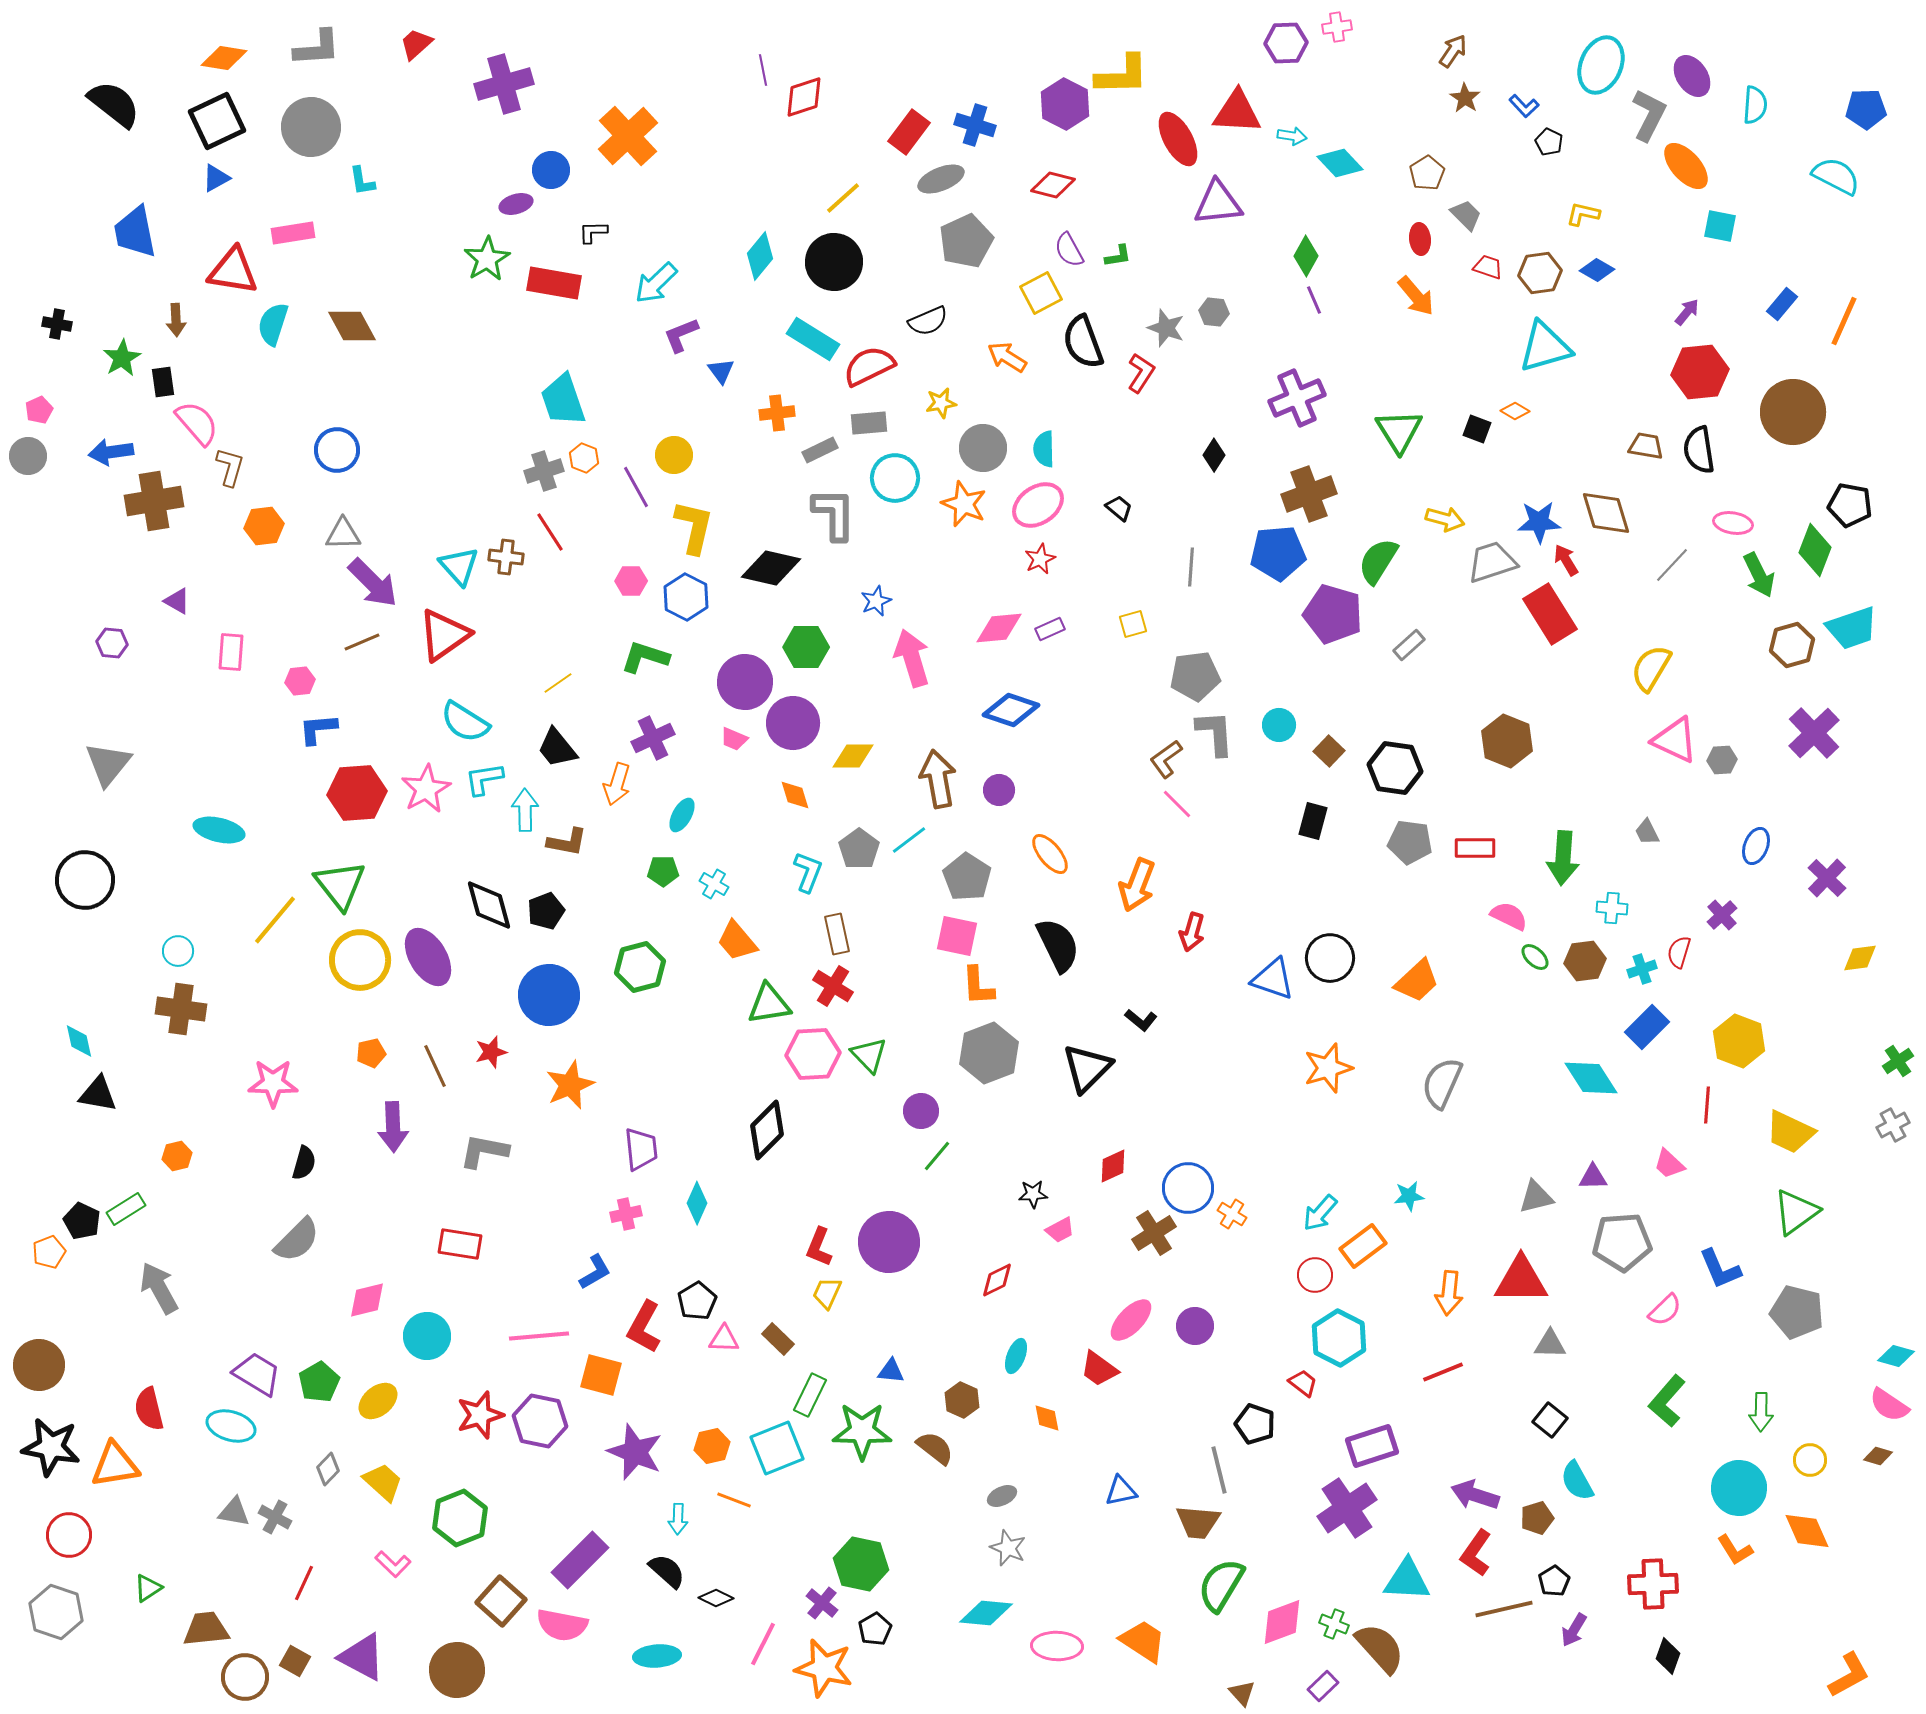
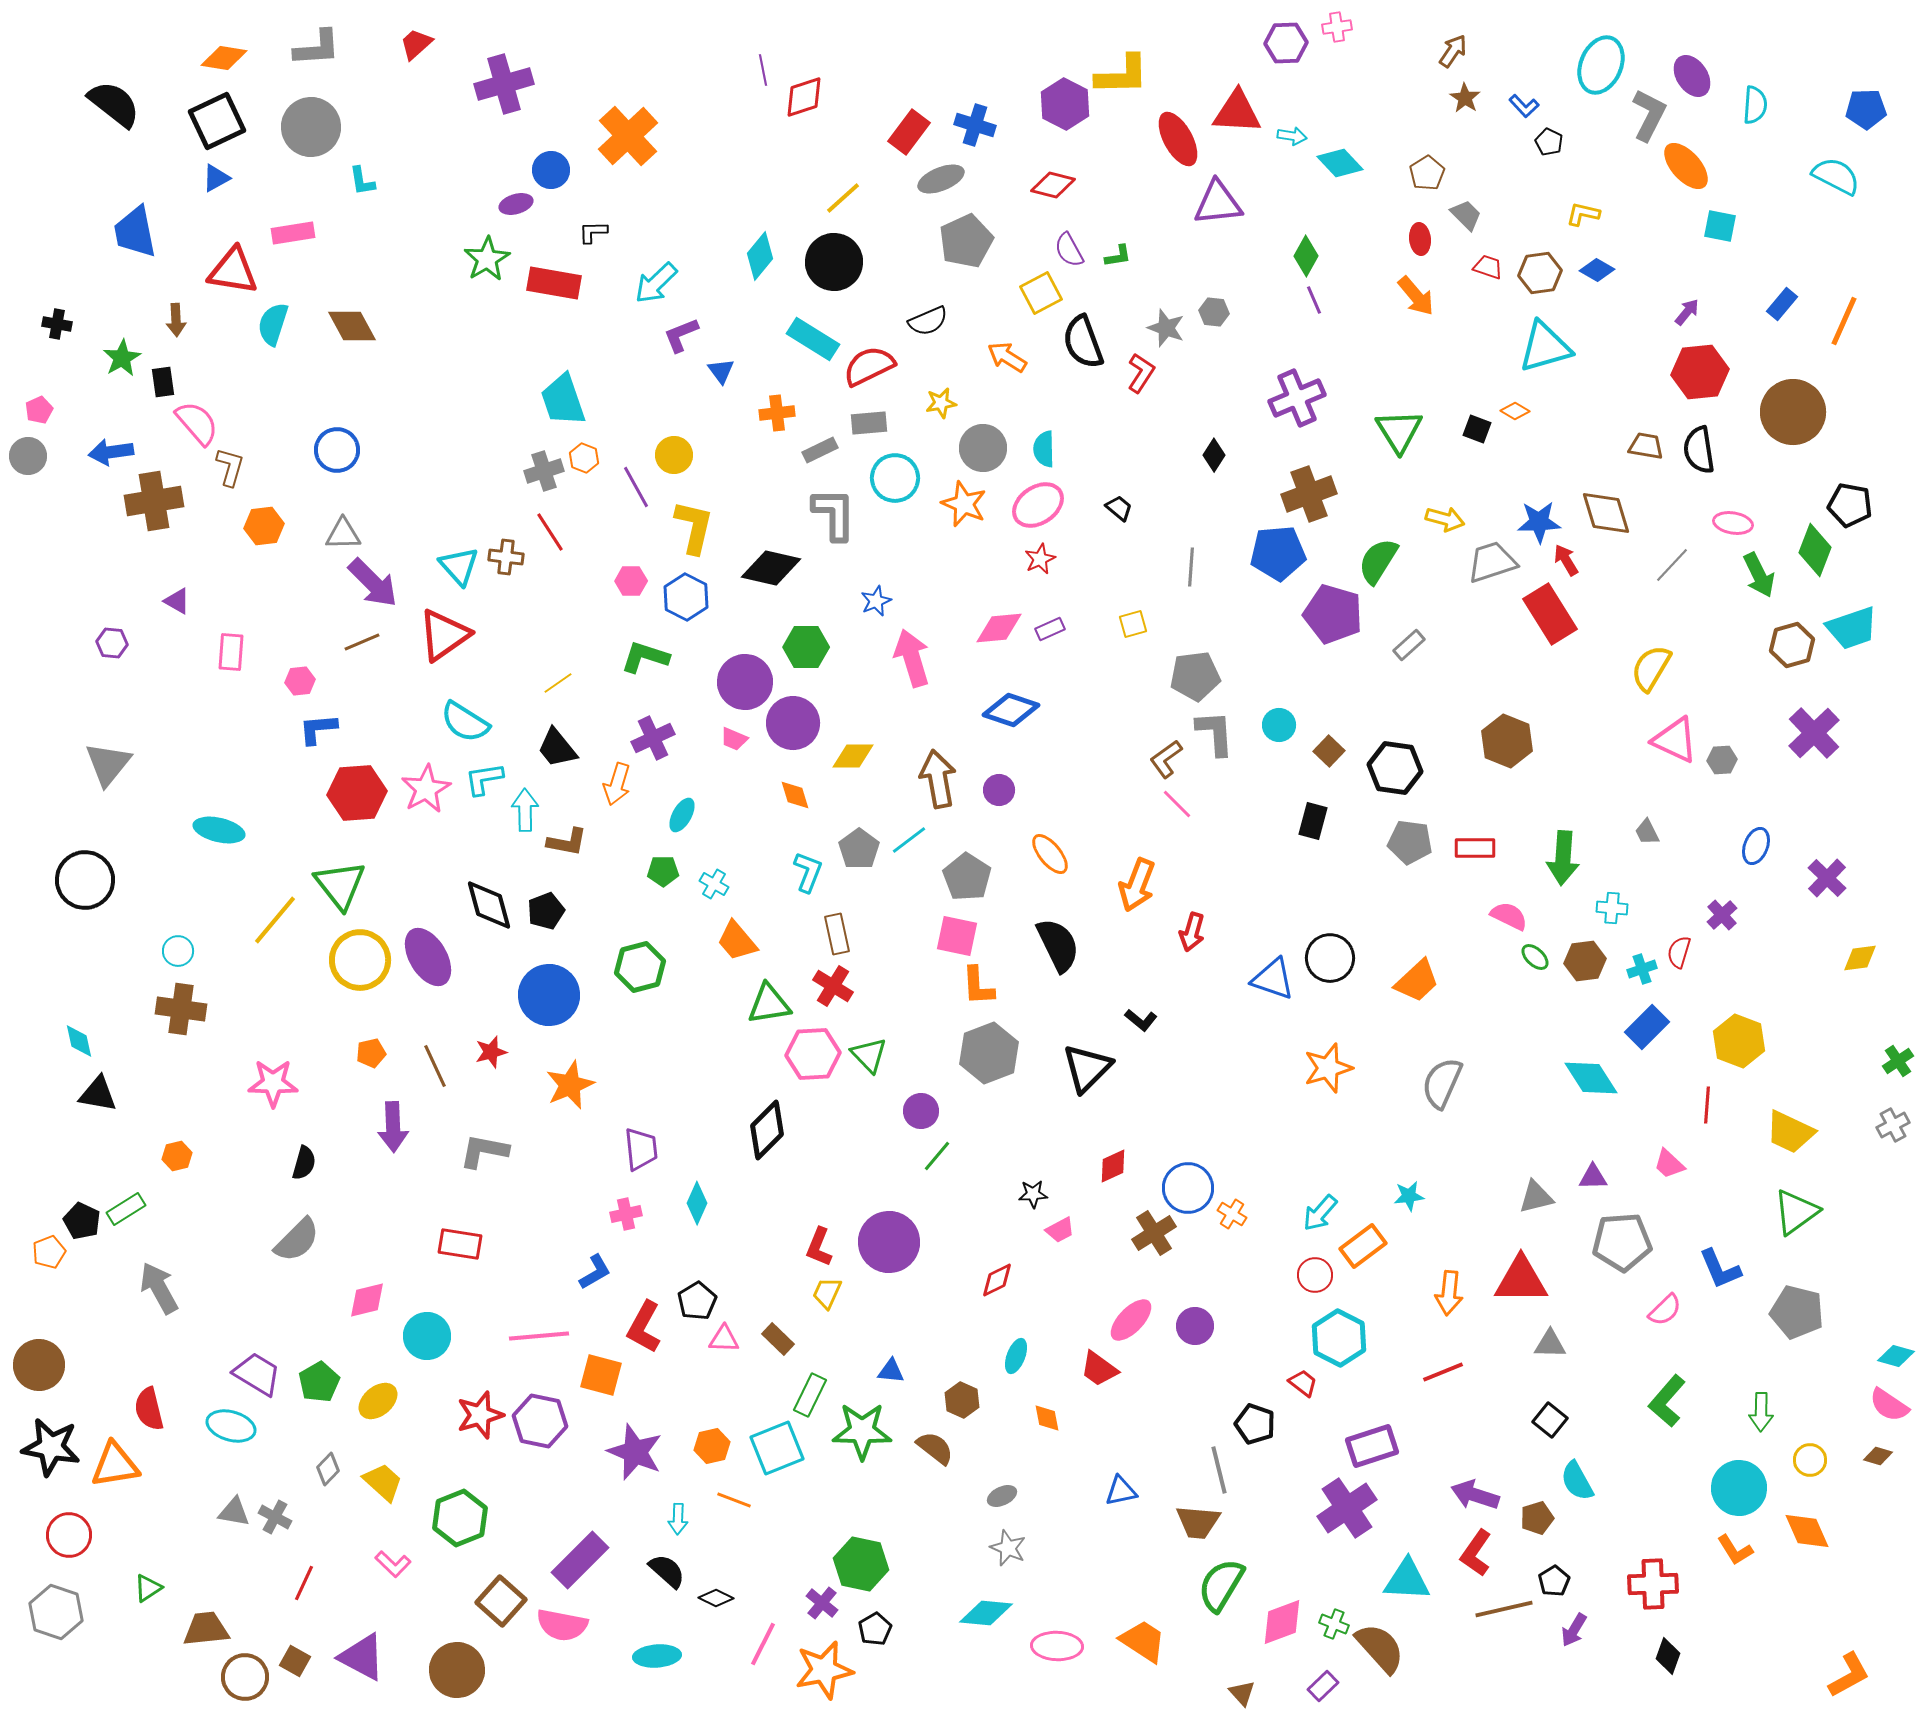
orange star at (824, 1668): moved 2 px down; rotated 26 degrees counterclockwise
